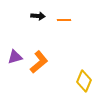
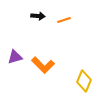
orange line: rotated 16 degrees counterclockwise
orange L-shape: moved 4 px right, 3 px down; rotated 85 degrees clockwise
